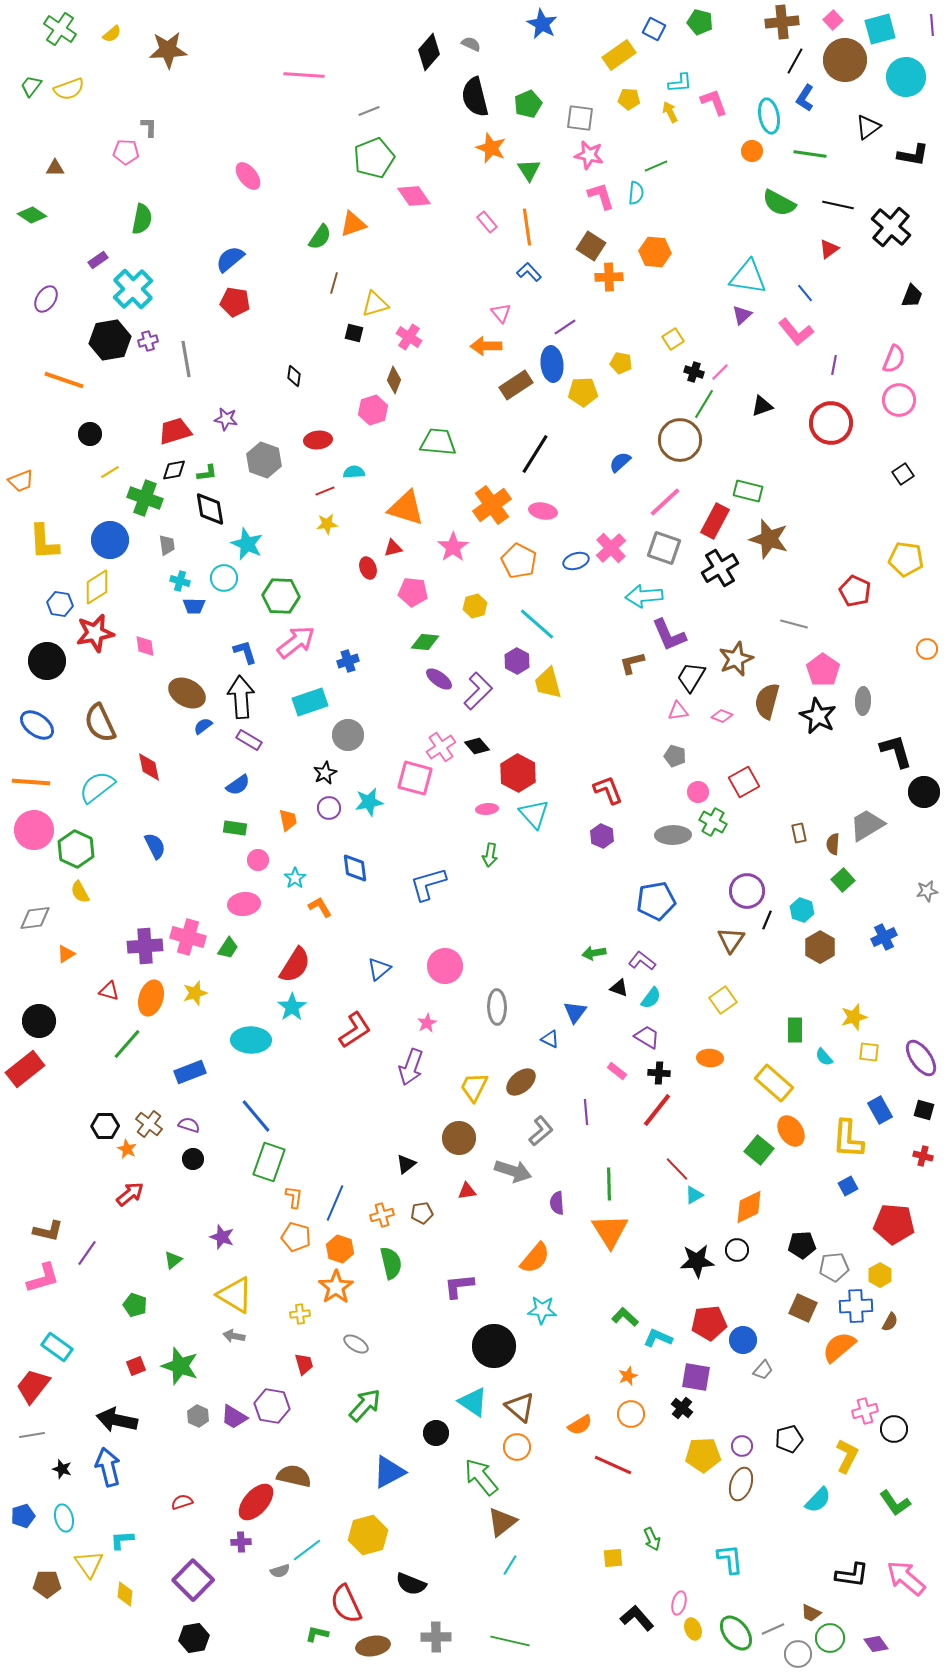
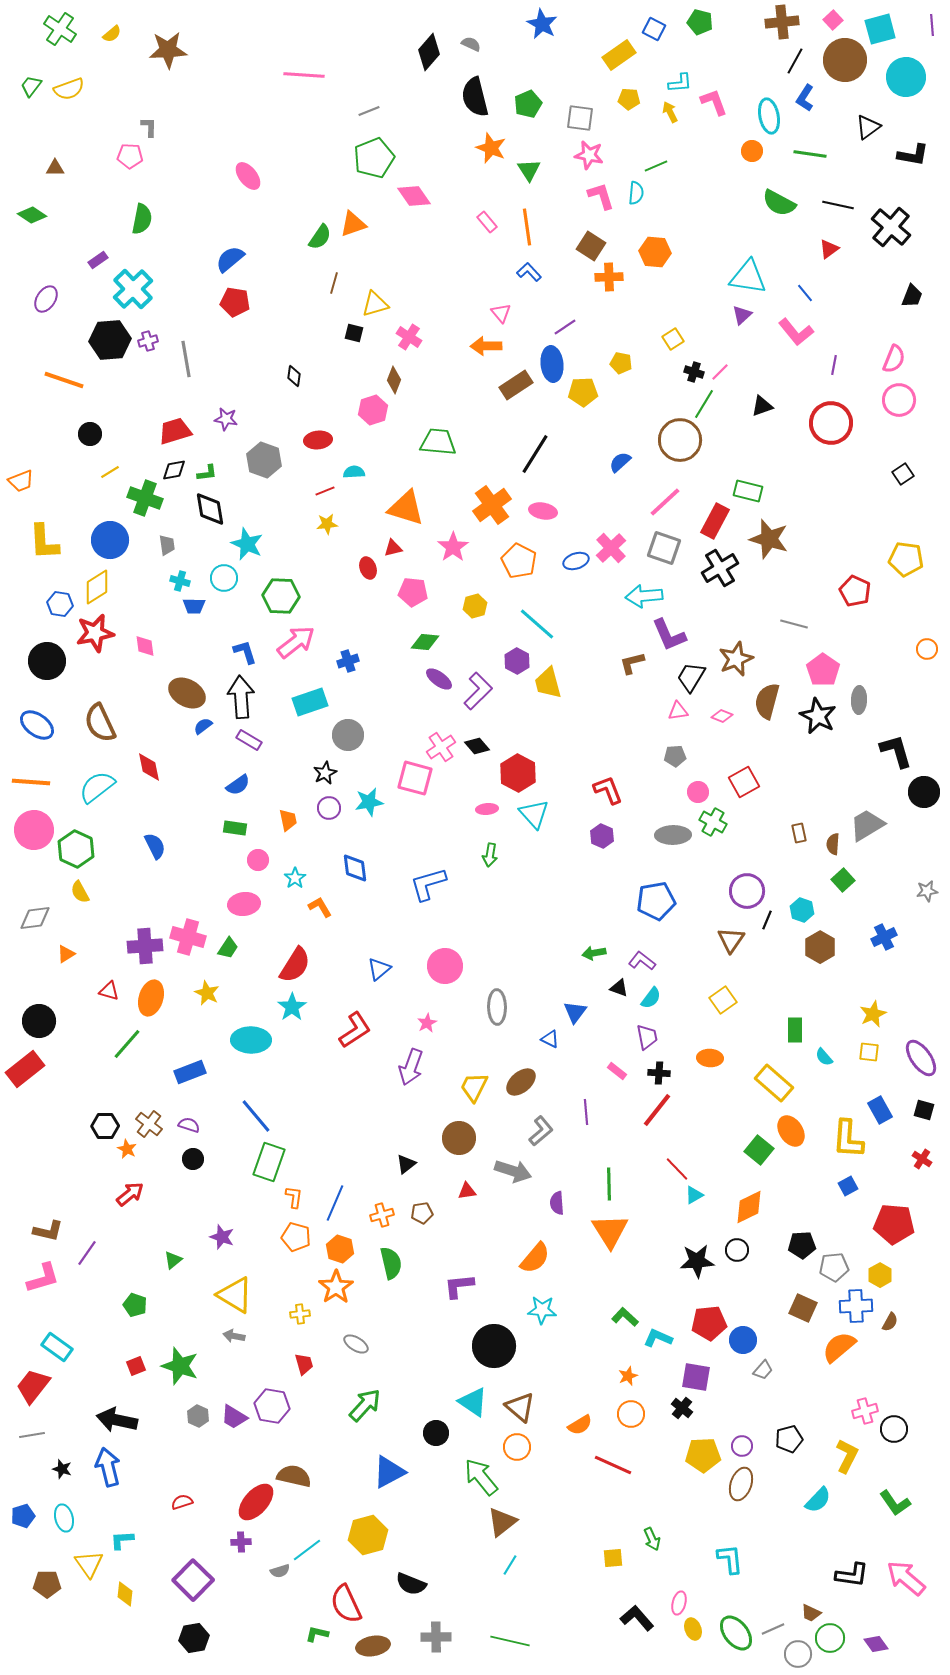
pink pentagon at (126, 152): moved 4 px right, 4 px down
black hexagon at (110, 340): rotated 6 degrees clockwise
gray ellipse at (863, 701): moved 4 px left, 1 px up
gray pentagon at (675, 756): rotated 20 degrees counterclockwise
yellow star at (195, 993): moved 12 px right; rotated 30 degrees counterclockwise
yellow star at (854, 1017): moved 19 px right, 3 px up; rotated 8 degrees counterclockwise
purple trapezoid at (647, 1037): rotated 48 degrees clockwise
red cross at (923, 1156): moved 1 px left, 3 px down; rotated 18 degrees clockwise
